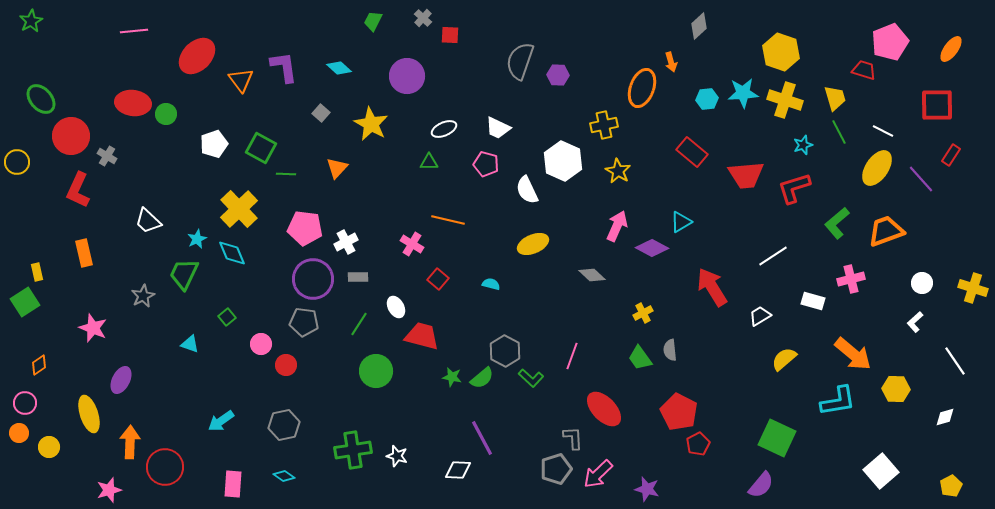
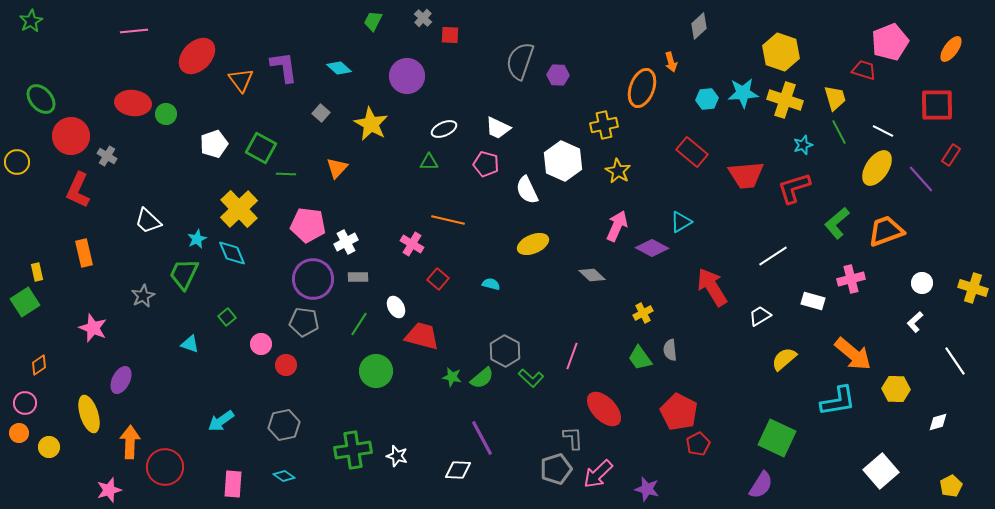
pink pentagon at (305, 228): moved 3 px right, 3 px up
white diamond at (945, 417): moved 7 px left, 5 px down
purple semicircle at (761, 485): rotated 8 degrees counterclockwise
